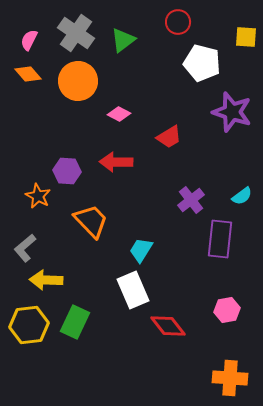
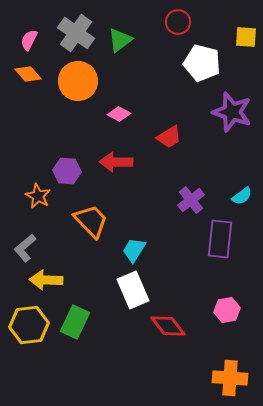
green triangle: moved 3 px left
cyan trapezoid: moved 7 px left
